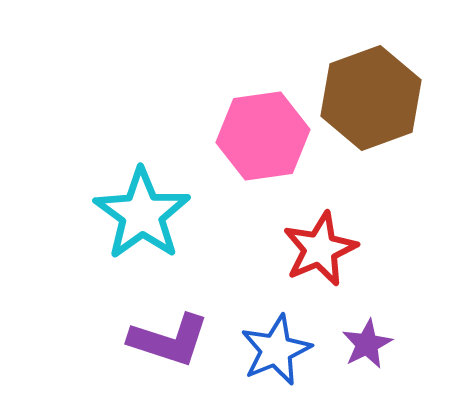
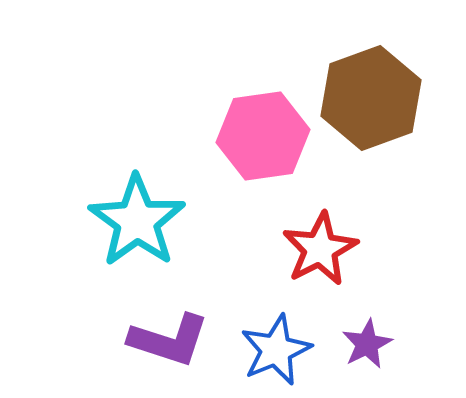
cyan star: moved 5 px left, 7 px down
red star: rotated 4 degrees counterclockwise
